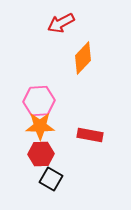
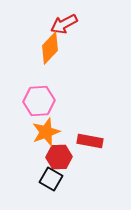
red arrow: moved 3 px right, 1 px down
orange diamond: moved 33 px left, 10 px up
orange star: moved 6 px right, 6 px down; rotated 20 degrees counterclockwise
red rectangle: moved 6 px down
red hexagon: moved 18 px right, 3 px down
